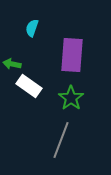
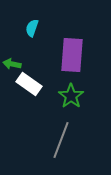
white rectangle: moved 2 px up
green star: moved 2 px up
